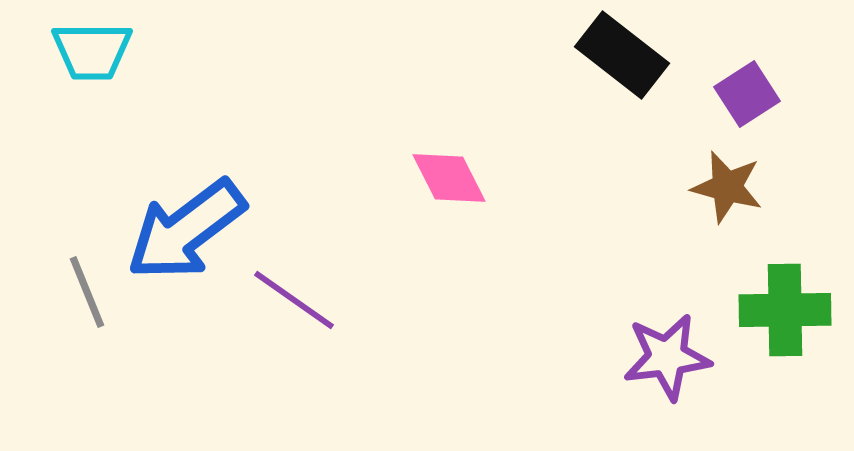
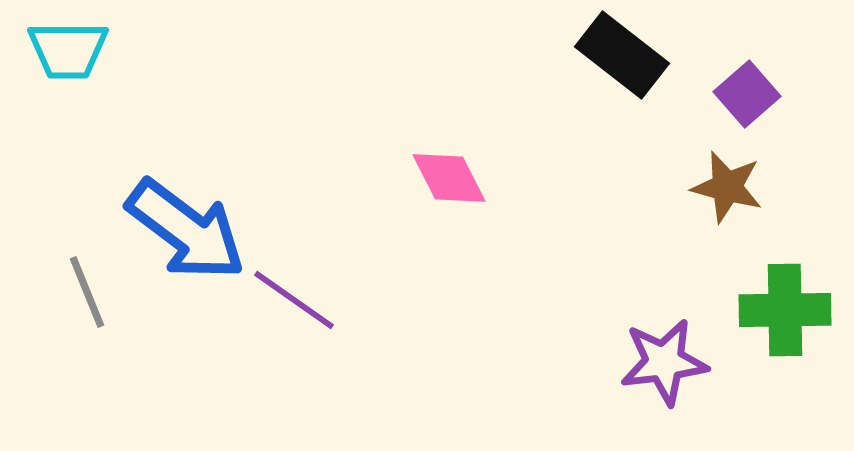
cyan trapezoid: moved 24 px left, 1 px up
purple square: rotated 8 degrees counterclockwise
blue arrow: rotated 106 degrees counterclockwise
purple star: moved 3 px left, 5 px down
